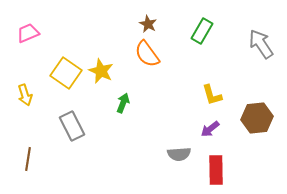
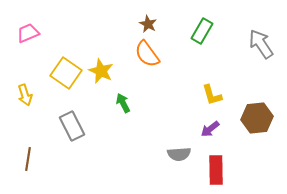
green arrow: rotated 48 degrees counterclockwise
